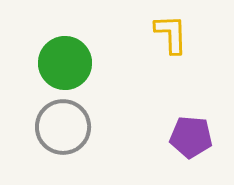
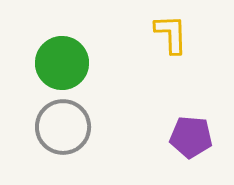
green circle: moved 3 px left
